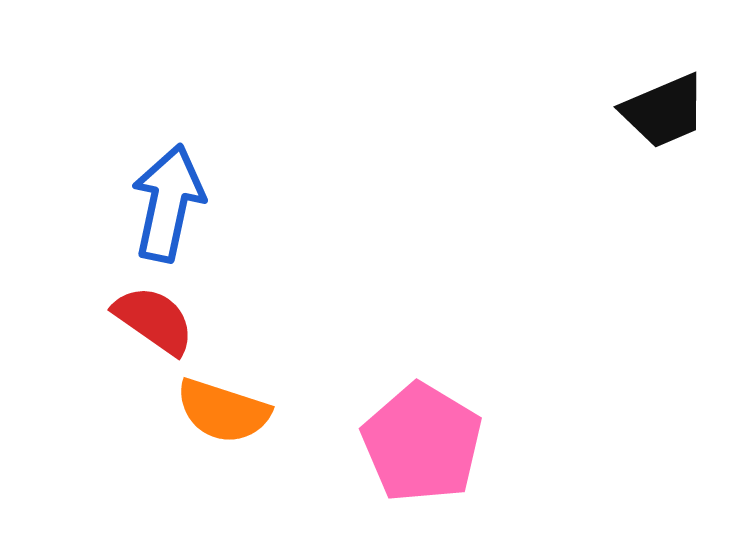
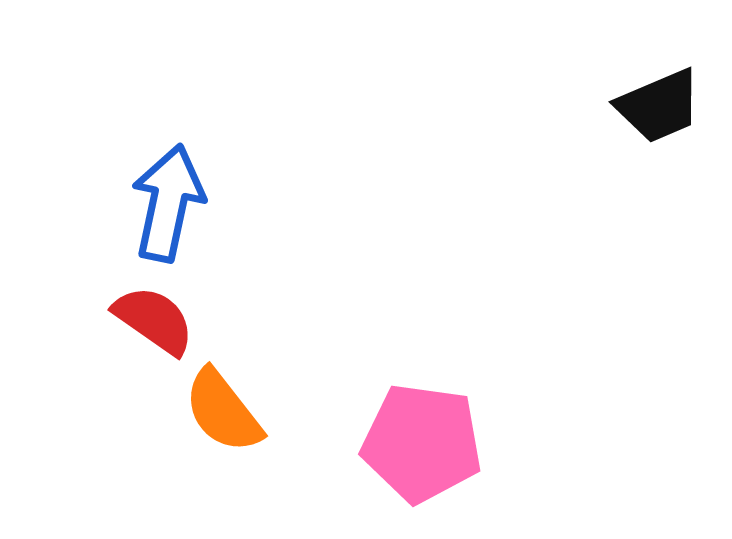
black trapezoid: moved 5 px left, 5 px up
orange semicircle: rotated 34 degrees clockwise
pink pentagon: rotated 23 degrees counterclockwise
